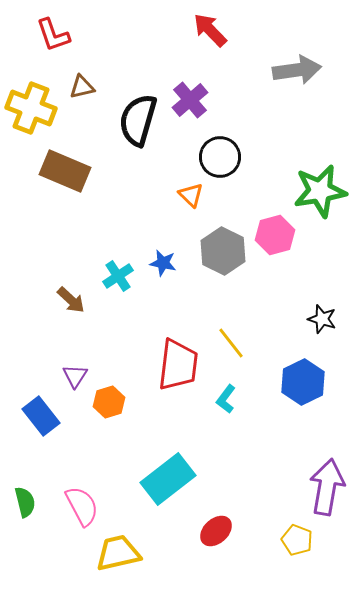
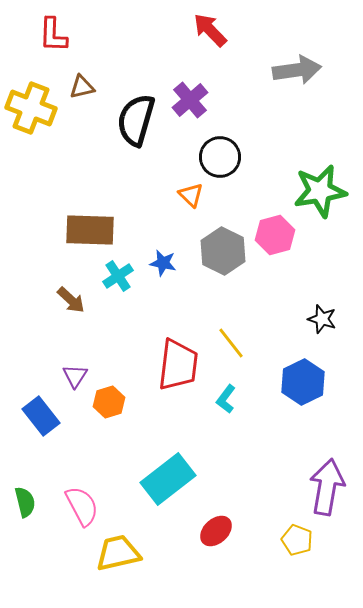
red L-shape: rotated 21 degrees clockwise
black semicircle: moved 2 px left
brown rectangle: moved 25 px right, 59 px down; rotated 21 degrees counterclockwise
